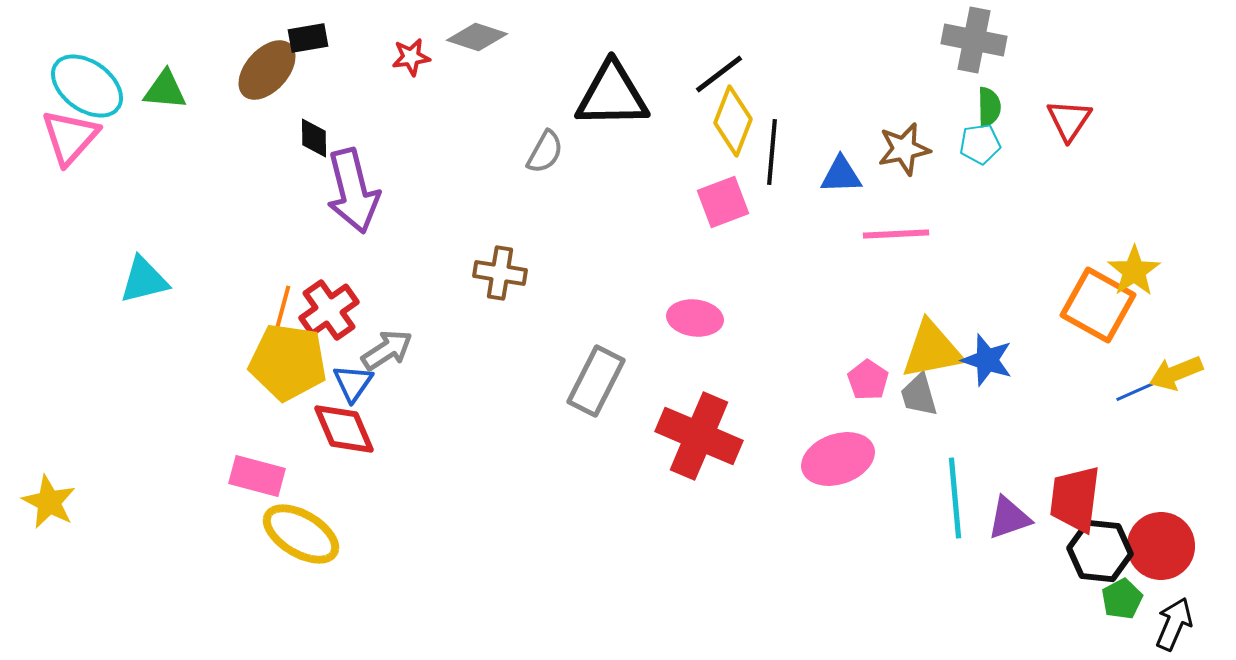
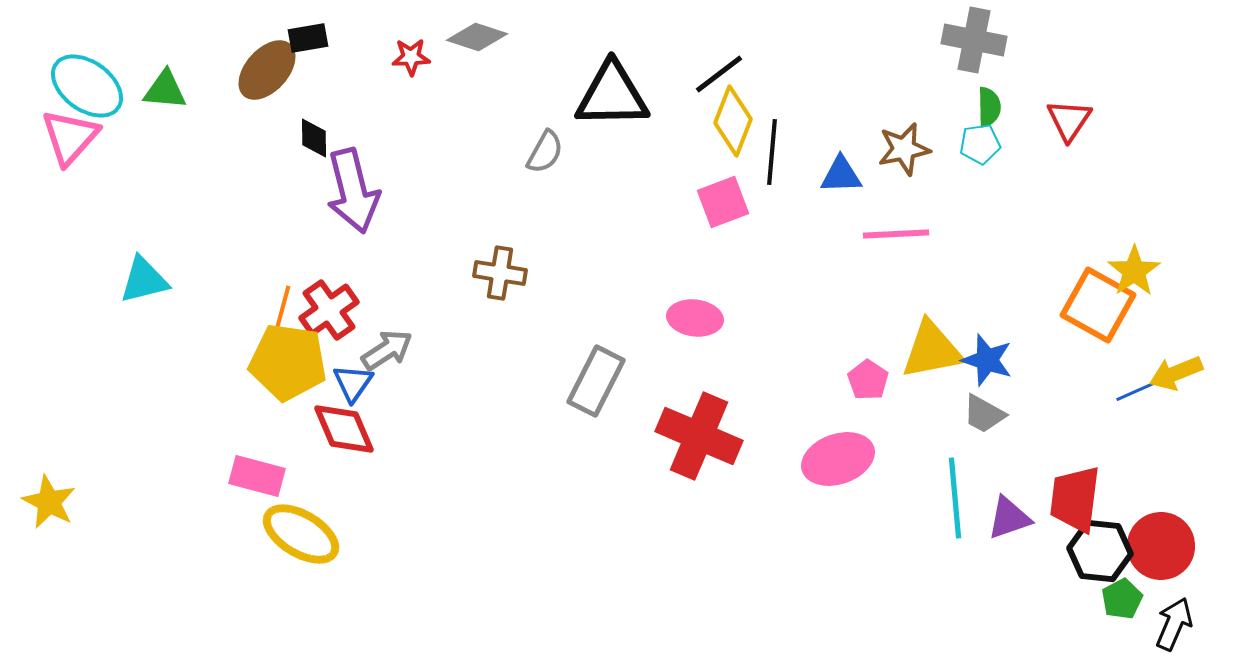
red star at (411, 57): rotated 6 degrees clockwise
gray trapezoid at (919, 395): moved 65 px right, 19 px down; rotated 45 degrees counterclockwise
